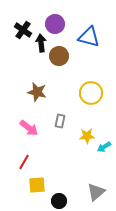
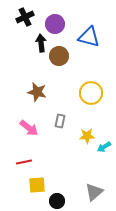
black cross: moved 2 px right, 13 px up; rotated 30 degrees clockwise
red line: rotated 49 degrees clockwise
gray triangle: moved 2 px left
black circle: moved 2 px left
